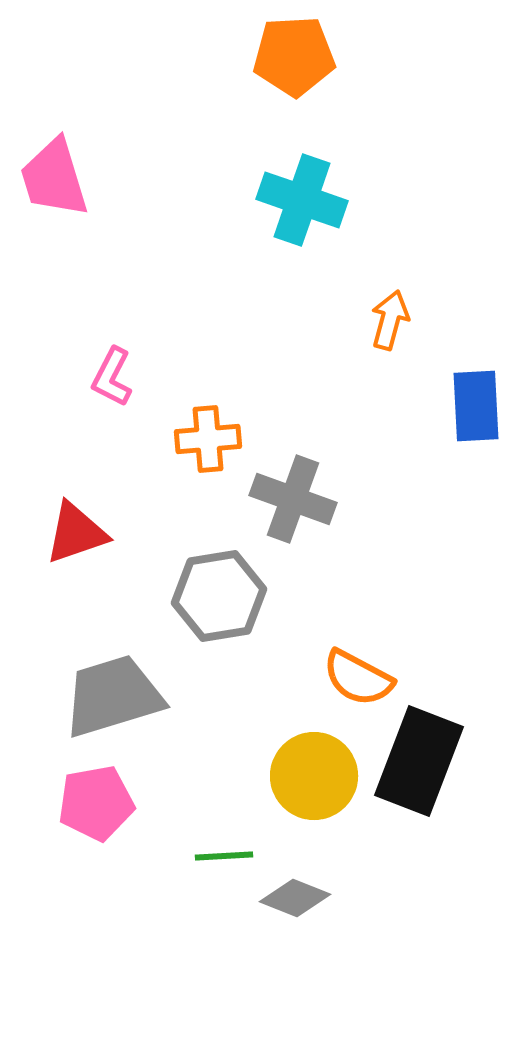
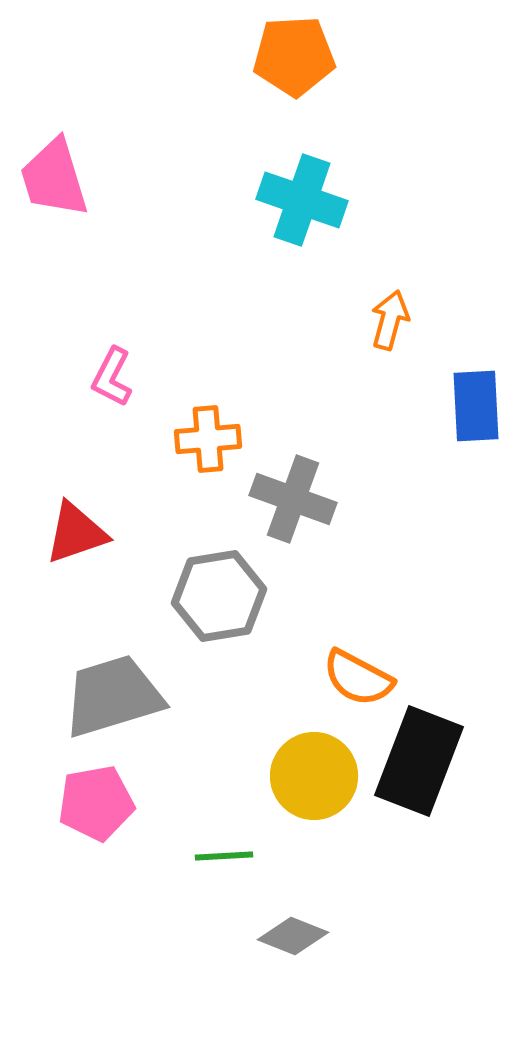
gray diamond: moved 2 px left, 38 px down
